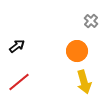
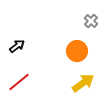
yellow arrow: moved 1 px left, 1 px down; rotated 110 degrees counterclockwise
